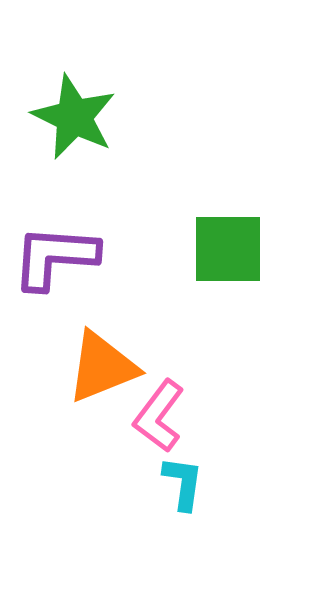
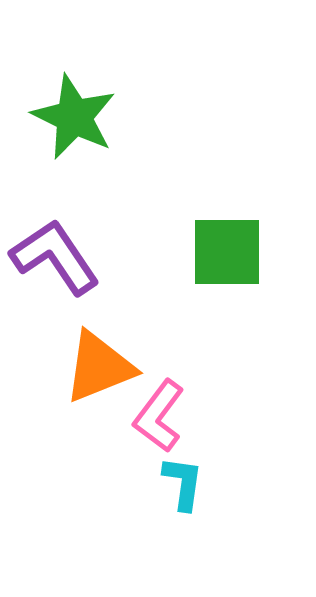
green square: moved 1 px left, 3 px down
purple L-shape: rotated 52 degrees clockwise
orange triangle: moved 3 px left
